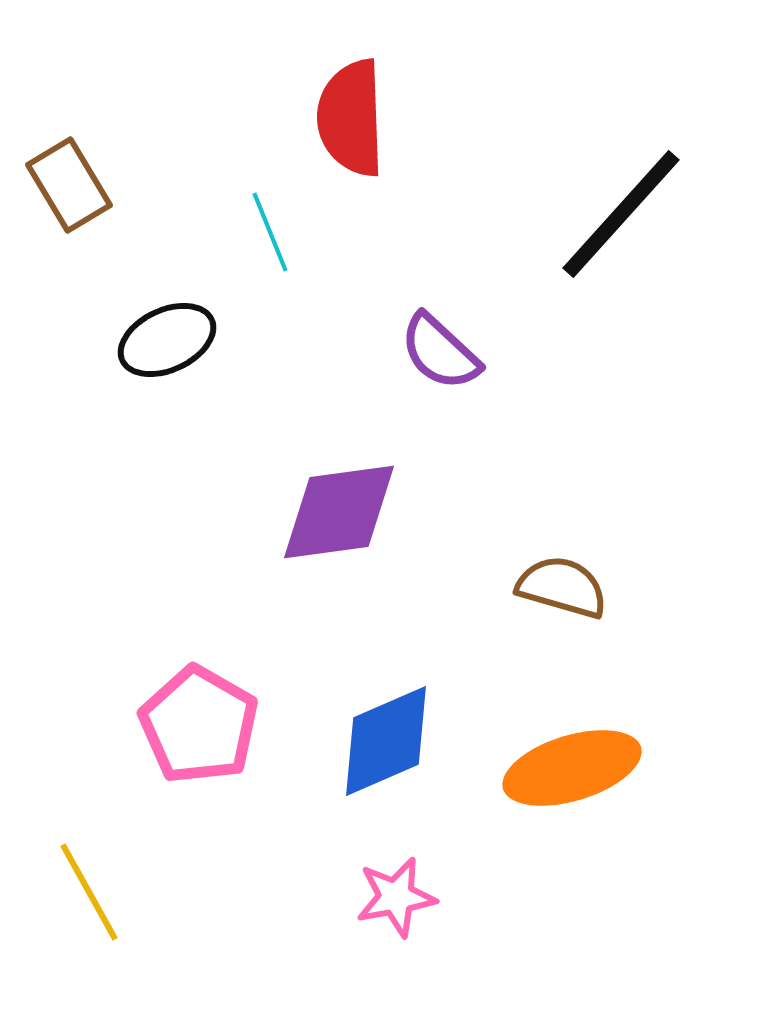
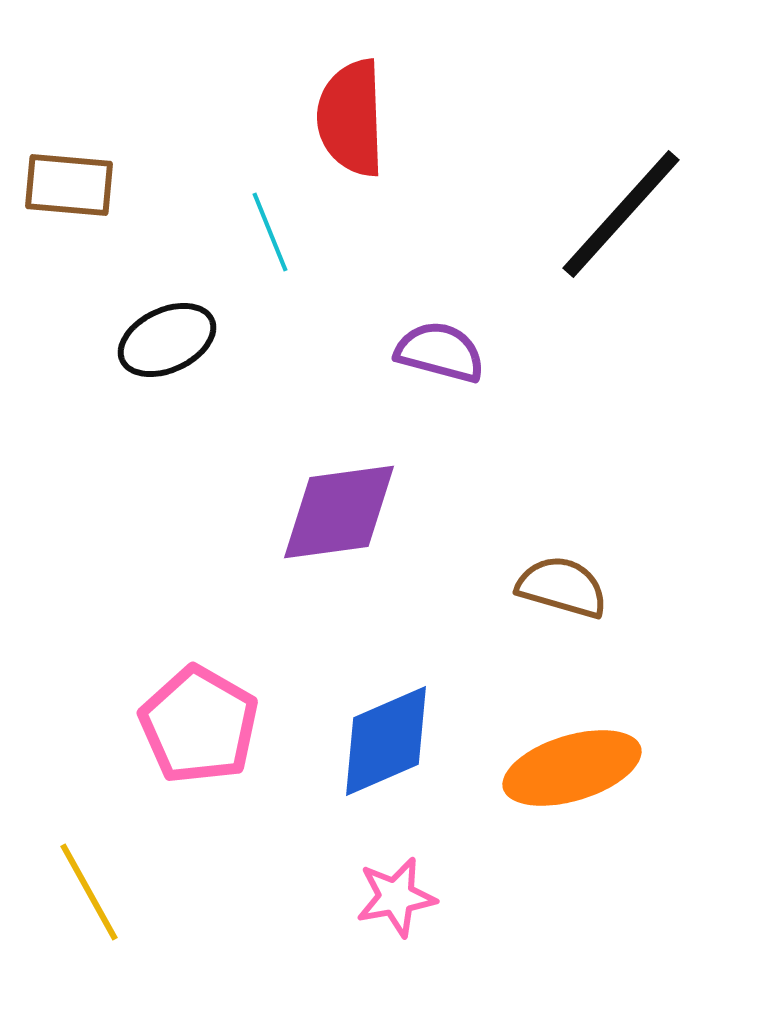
brown rectangle: rotated 54 degrees counterclockwise
purple semicircle: rotated 152 degrees clockwise
